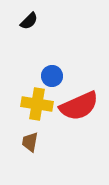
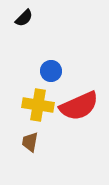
black semicircle: moved 5 px left, 3 px up
blue circle: moved 1 px left, 5 px up
yellow cross: moved 1 px right, 1 px down
